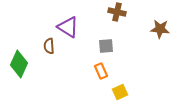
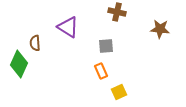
brown semicircle: moved 14 px left, 3 px up
yellow square: moved 1 px left
